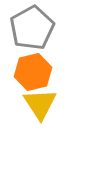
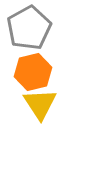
gray pentagon: moved 3 px left
